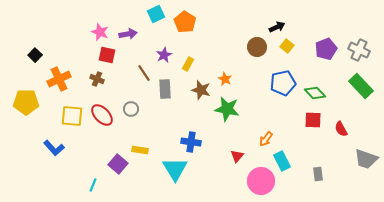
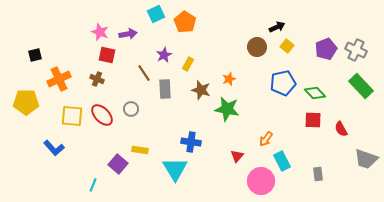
gray cross at (359, 50): moved 3 px left
black square at (35, 55): rotated 32 degrees clockwise
orange star at (225, 79): moved 4 px right; rotated 24 degrees clockwise
